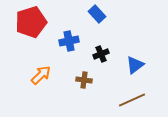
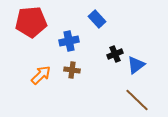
blue rectangle: moved 5 px down
red pentagon: rotated 12 degrees clockwise
black cross: moved 14 px right
blue triangle: moved 1 px right
brown cross: moved 12 px left, 10 px up
brown line: moved 5 px right; rotated 68 degrees clockwise
